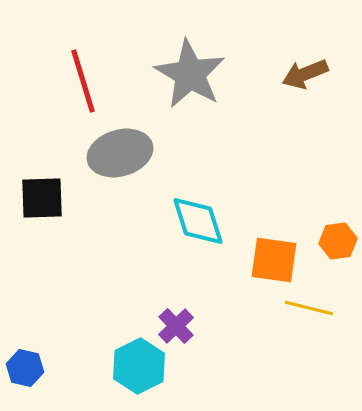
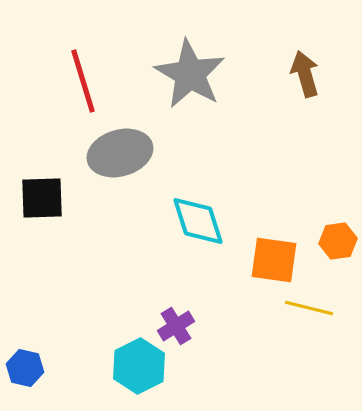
brown arrow: rotated 96 degrees clockwise
purple cross: rotated 12 degrees clockwise
